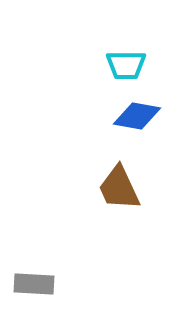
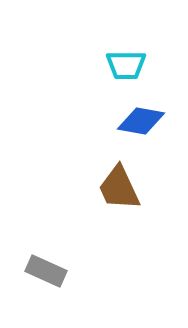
blue diamond: moved 4 px right, 5 px down
gray rectangle: moved 12 px right, 13 px up; rotated 21 degrees clockwise
